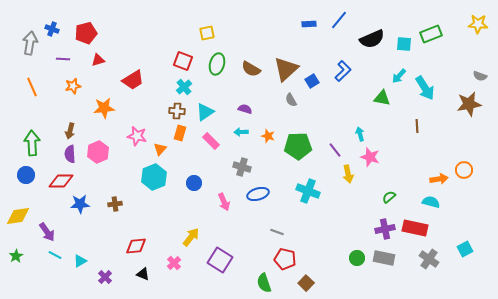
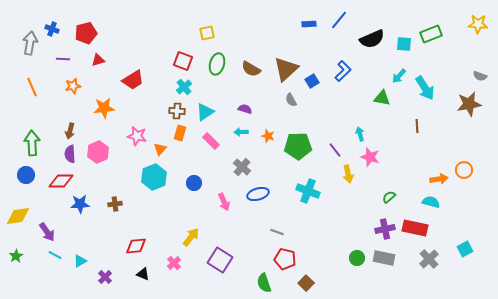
gray cross at (242, 167): rotated 24 degrees clockwise
gray cross at (429, 259): rotated 12 degrees clockwise
